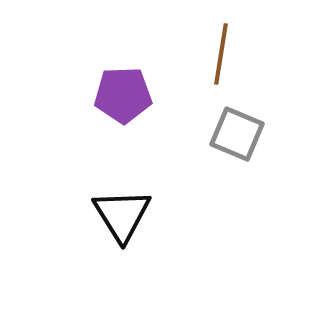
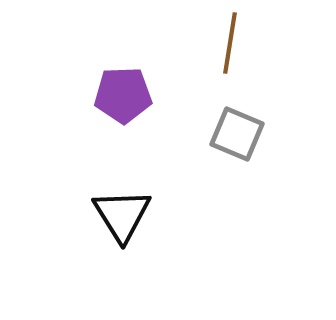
brown line: moved 9 px right, 11 px up
